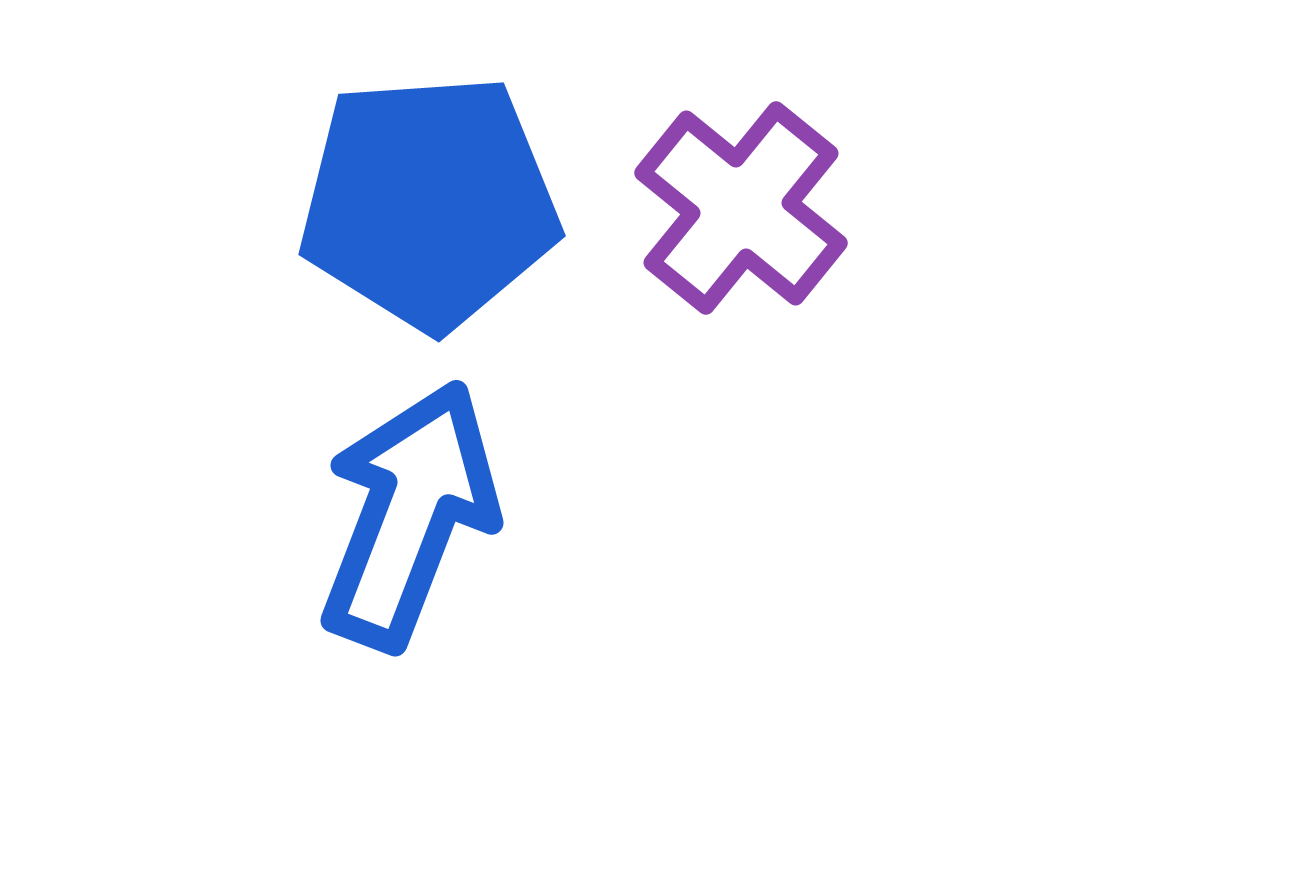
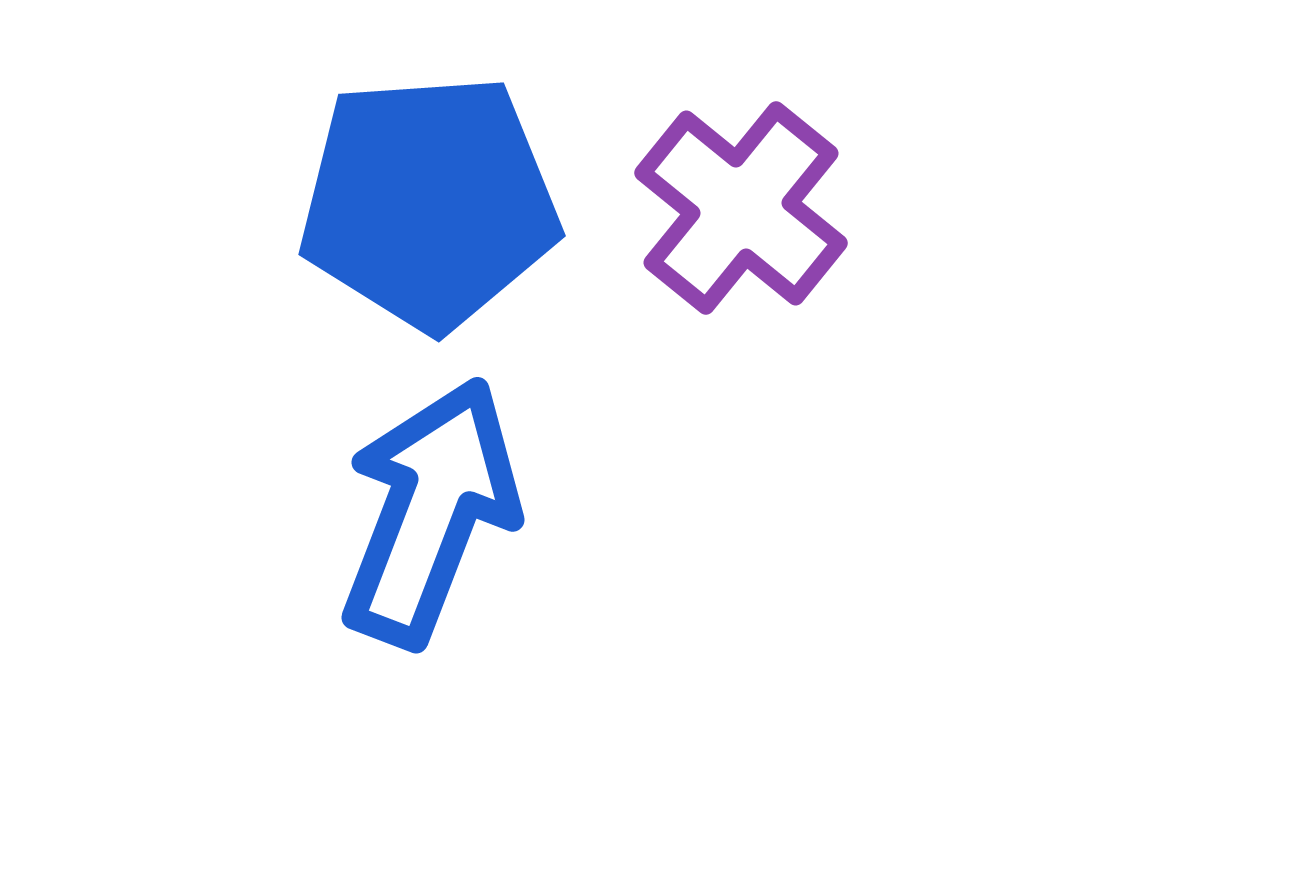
blue arrow: moved 21 px right, 3 px up
